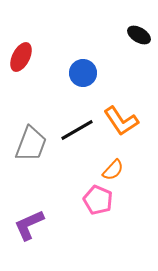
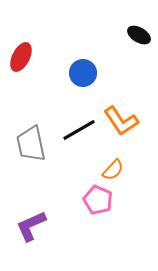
black line: moved 2 px right
gray trapezoid: rotated 147 degrees clockwise
purple L-shape: moved 2 px right, 1 px down
